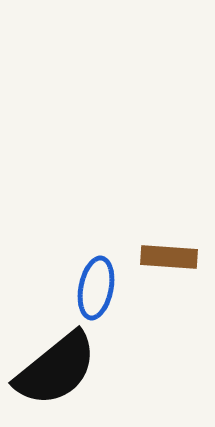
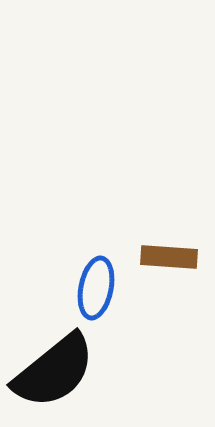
black semicircle: moved 2 px left, 2 px down
